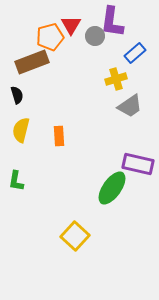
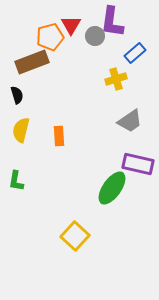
gray trapezoid: moved 15 px down
